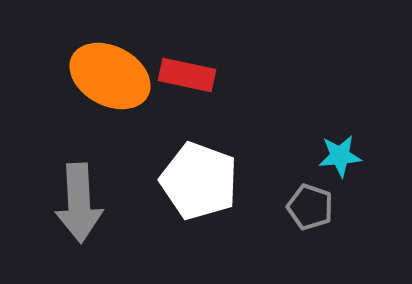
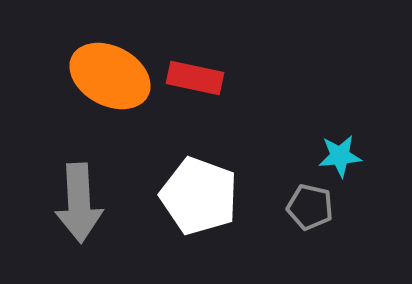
red rectangle: moved 8 px right, 3 px down
white pentagon: moved 15 px down
gray pentagon: rotated 6 degrees counterclockwise
